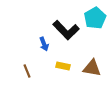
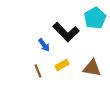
black L-shape: moved 2 px down
blue arrow: moved 1 px down; rotated 16 degrees counterclockwise
yellow rectangle: moved 1 px left, 1 px up; rotated 40 degrees counterclockwise
brown line: moved 11 px right
